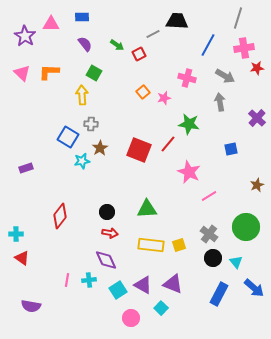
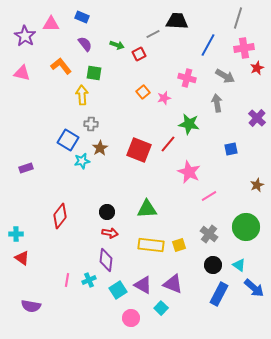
blue rectangle at (82, 17): rotated 24 degrees clockwise
green arrow at (117, 45): rotated 16 degrees counterclockwise
red star at (257, 68): rotated 16 degrees counterclockwise
orange L-shape at (49, 72): moved 12 px right, 6 px up; rotated 50 degrees clockwise
pink triangle at (22, 73): rotated 30 degrees counterclockwise
green square at (94, 73): rotated 21 degrees counterclockwise
gray arrow at (220, 102): moved 3 px left, 1 px down
blue square at (68, 137): moved 3 px down
black circle at (213, 258): moved 7 px down
purple diamond at (106, 260): rotated 30 degrees clockwise
cyan triangle at (236, 262): moved 3 px right, 3 px down; rotated 16 degrees counterclockwise
cyan cross at (89, 280): rotated 16 degrees counterclockwise
